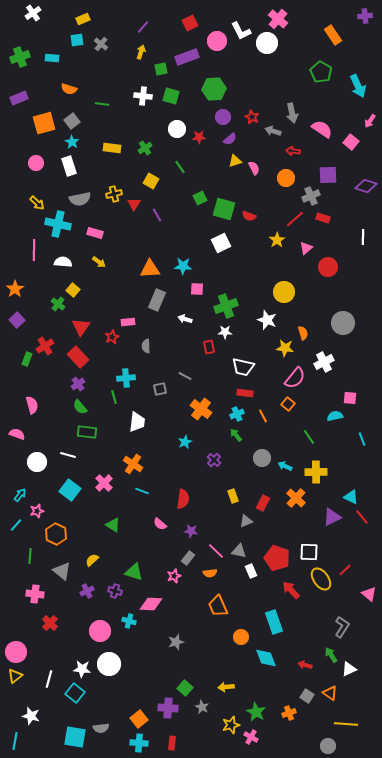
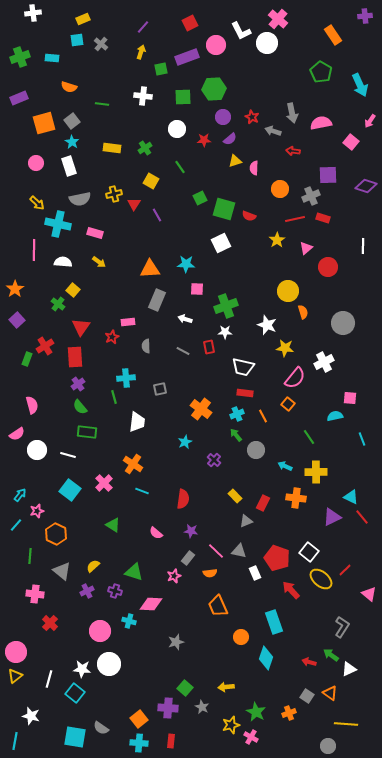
white cross at (33, 13): rotated 28 degrees clockwise
pink circle at (217, 41): moved 1 px left, 4 px down
cyan arrow at (358, 86): moved 2 px right, 1 px up
orange semicircle at (69, 89): moved 2 px up
green square at (171, 96): moved 12 px right, 1 px down; rotated 18 degrees counterclockwise
pink semicircle at (322, 129): moved 1 px left, 6 px up; rotated 45 degrees counterclockwise
red star at (199, 137): moved 5 px right, 3 px down
pink semicircle at (254, 168): rotated 152 degrees counterclockwise
orange circle at (286, 178): moved 6 px left, 11 px down
red line at (295, 219): rotated 30 degrees clockwise
white line at (363, 237): moved 9 px down
cyan star at (183, 266): moved 3 px right, 2 px up
yellow circle at (284, 292): moved 4 px right, 1 px up
white star at (267, 320): moved 5 px down
orange semicircle at (303, 333): moved 21 px up
red rectangle at (78, 357): moved 3 px left; rotated 40 degrees clockwise
gray line at (185, 376): moved 2 px left, 25 px up
pink semicircle at (17, 434): rotated 126 degrees clockwise
gray circle at (262, 458): moved 6 px left, 8 px up
white circle at (37, 462): moved 12 px up
yellow rectangle at (233, 496): moved 2 px right; rotated 24 degrees counterclockwise
orange cross at (296, 498): rotated 36 degrees counterclockwise
pink semicircle at (160, 524): moved 4 px left, 9 px down
white square at (309, 552): rotated 36 degrees clockwise
yellow semicircle at (92, 560): moved 1 px right, 6 px down
white rectangle at (251, 571): moved 4 px right, 2 px down
yellow ellipse at (321, 579): rotated 15 degrees counterclockwise
green arrow at (331, 655): rotated 21 degrees counterclockwise
cyan diamond at (266, 658): rotated 40 degrees clockwise
red arrow at (305, 665): moved 4 px right, 3 px up
gray semicircle at (101, 728): rotated 42 degrees clockwise
red rectangle at (172, 743): moved 1 px left, 2 px up
